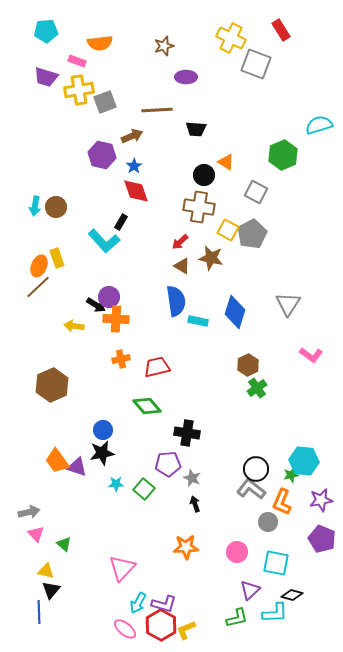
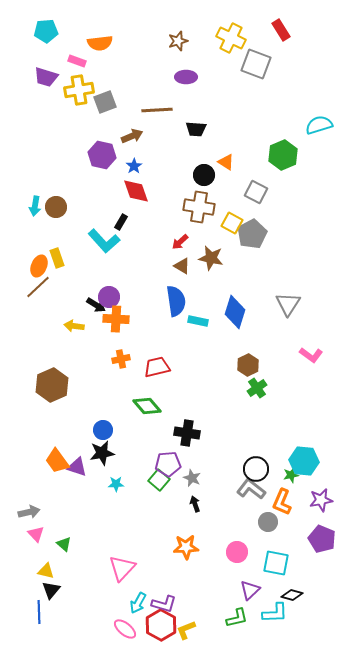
brown star at (164, 46): moved 14 px right, 5 px up
yellow square at (228, 230): moved 4 px right, 7 px up
green square at (144, 489): moved 15 px right, 9 px up
